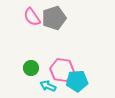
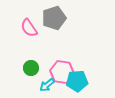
pink semicircle: moved 3 px left, 11 px down
pink hexagon: moved 2 px down
cyan arrow: moved 1 px left, 1 px up; rotated 63 degrees counterclockwise
